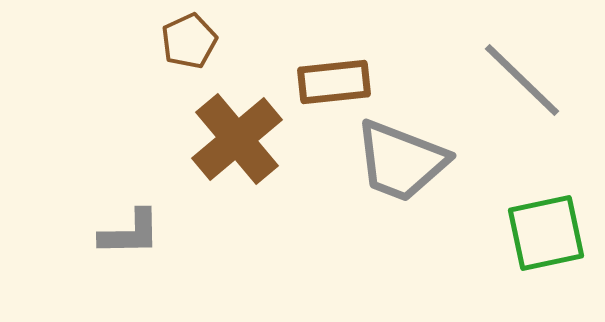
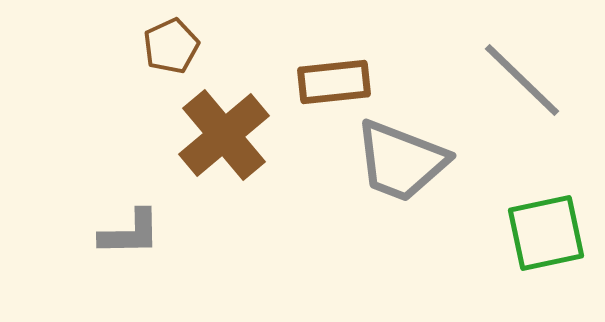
brown pentagon: moved 18 px left, 5 px down
brown cross: moved 13 px left, 4 px up
